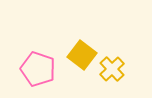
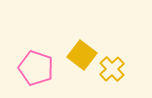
pink pentagon: moved 2 px left, 1 px up
